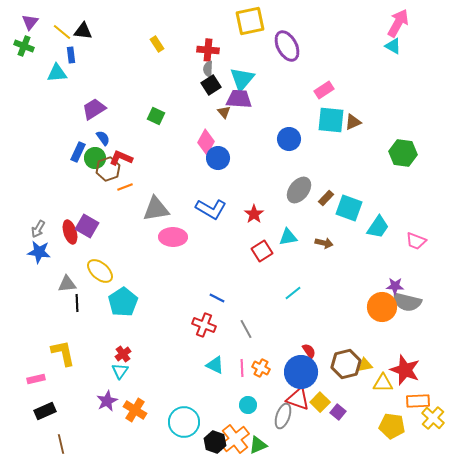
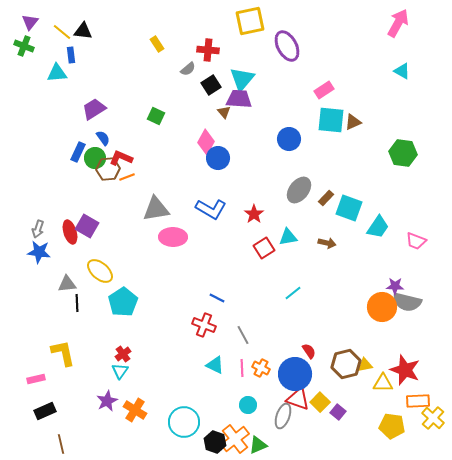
cyan triangle at (393, 46): moved 9 px right, 25 px down
gray semicircle at (208, 69): moved 20 px left; rotated 133 degrees counterclockwise
brown hexagon at (108, 169): rotated 15 degrees clockwise
orange line at (125, 187): moved 2 px right, 10 px up
gray arrow at (38, 229): rotated 12 degrees counterclockwise
brown arrow at (324, 243): moved 3 px right
red square at (262, 251): moved 2 px right, 3 px up
gray line at (246, 329): moved 3 px left, 6 px down
blue circle at (301, 372): moved 6 px left, 2 px down
